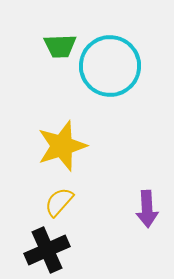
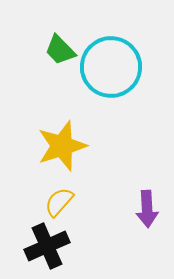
green trapezoid: moved 4 px down; rotated 48 degrees clockwise
cyan circle: moved 1 px right, 1 px down
black cross: moved 4 px up
